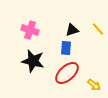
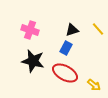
blue rectangle: rotated 24 degrees clockwise
red ellipse: moved 2 px left; rotated 70 degrees clockwise
